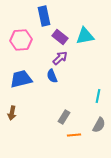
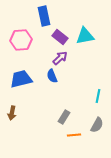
gray semicircle: moved 2 px left
